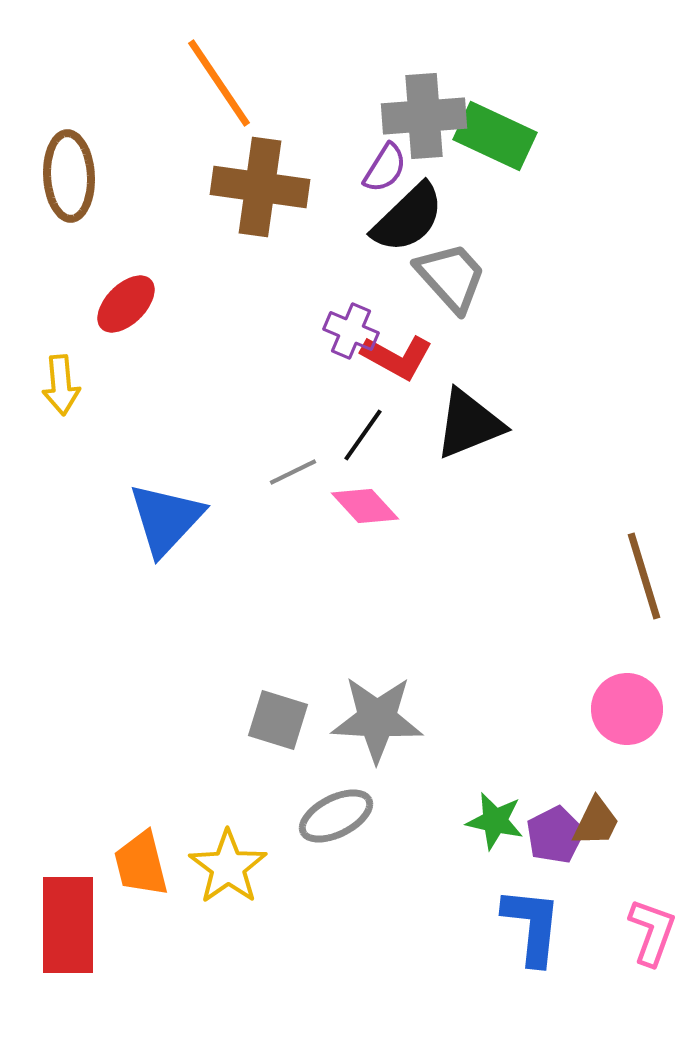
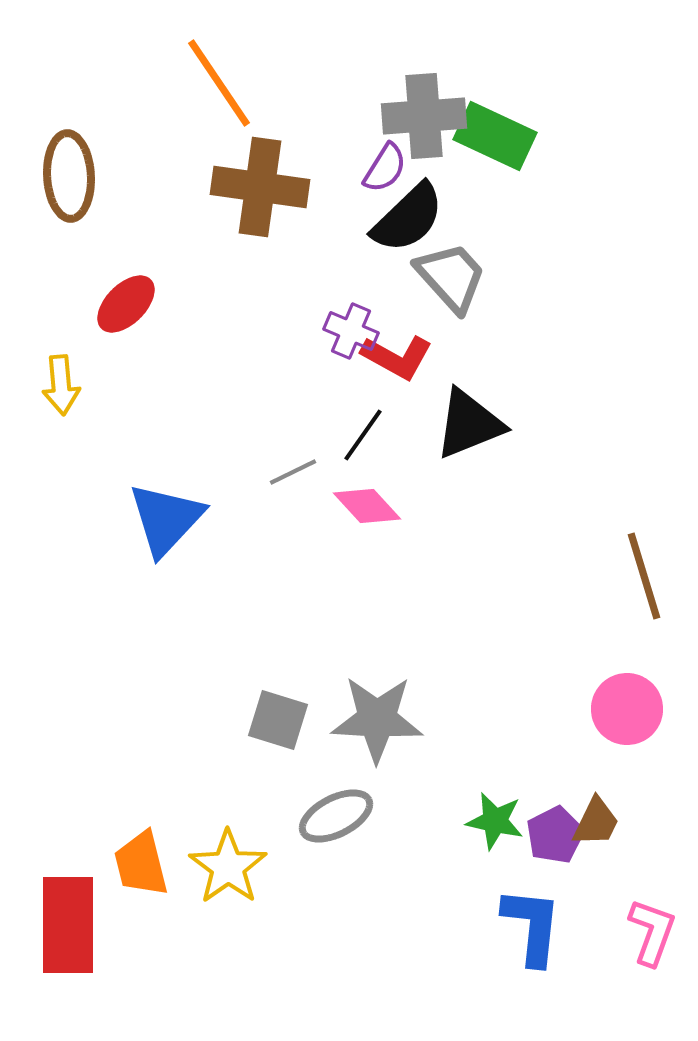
pink diamond: moved 2 px right
